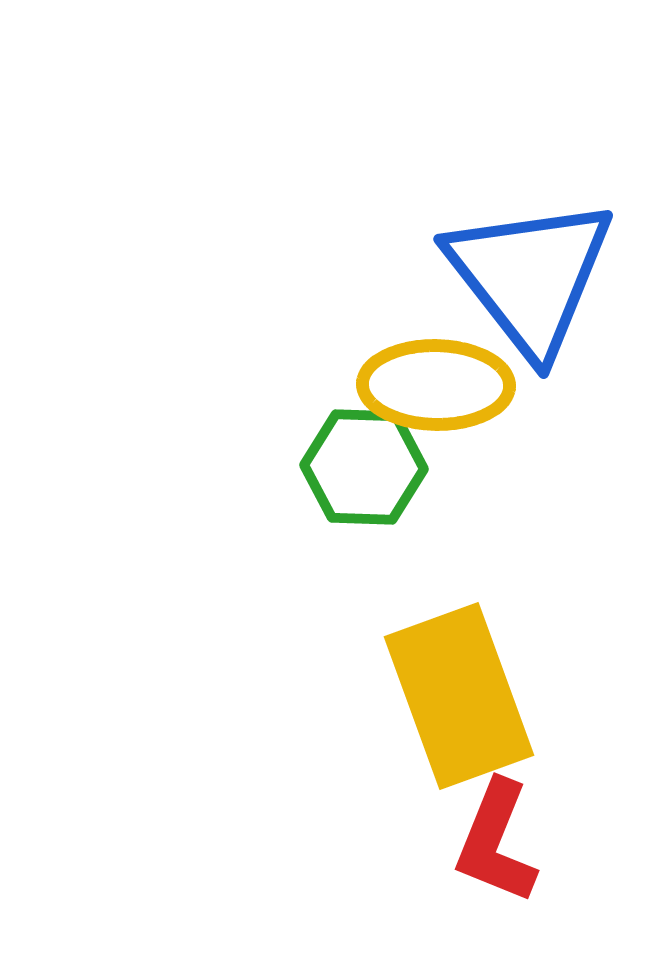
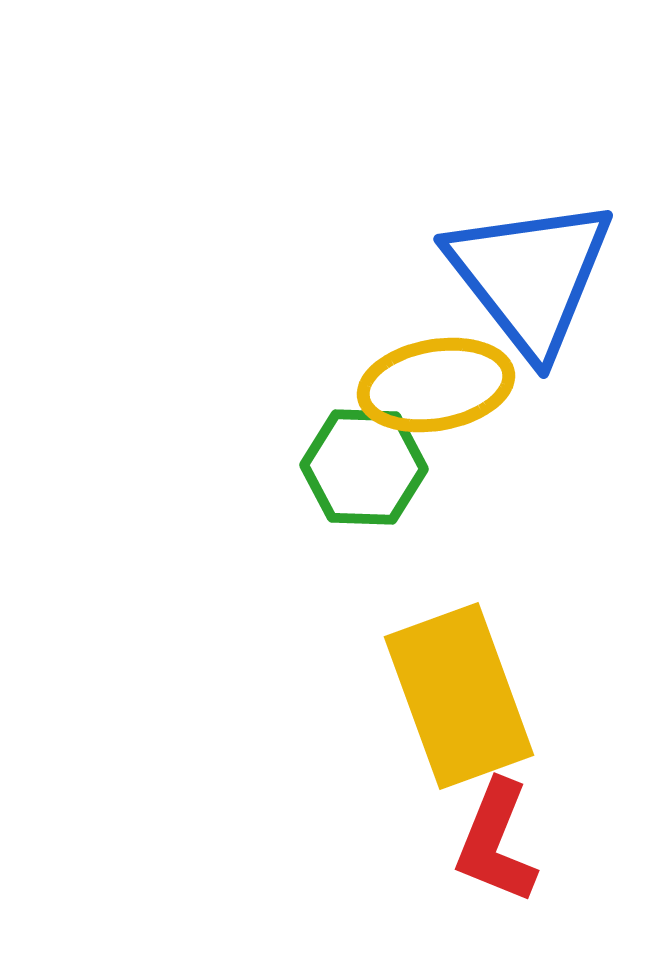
yellow ellipse: rotated 11 degrees counterclockwise
